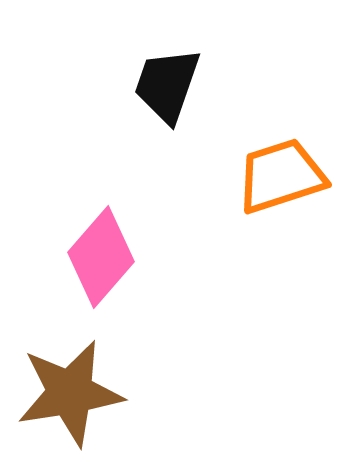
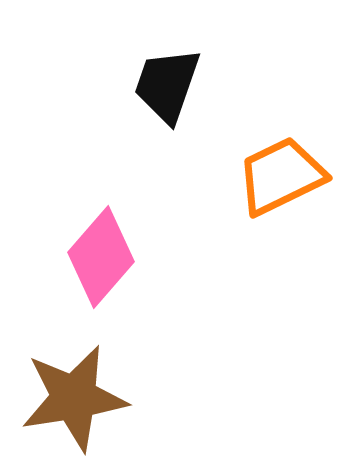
orange trapezoid: rotated 8 degrees counterclockwise
brown star: moved 4 px right, 5 px down
